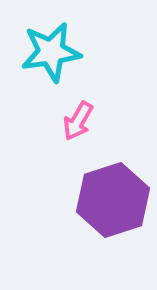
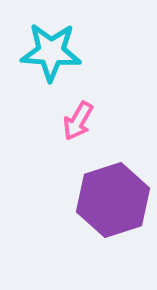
cyan star: rotated 12 degrees clockwise
